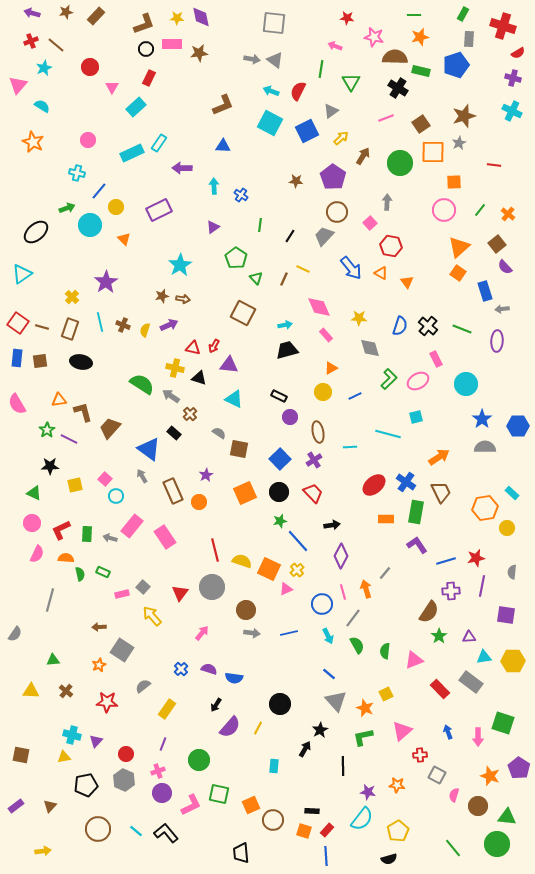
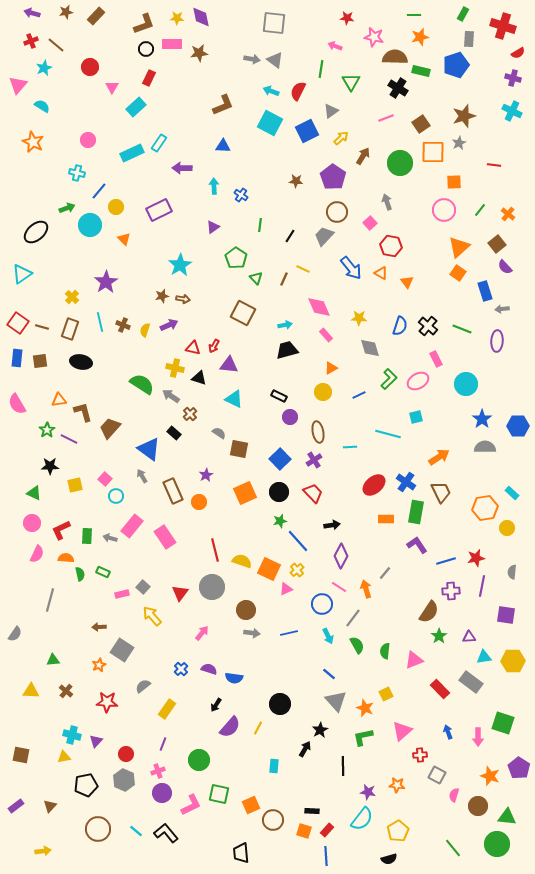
gray arrow at (387, 202): rotated 21 degrees counterclockwise
blue line at (355, 396): moved 4 px right, 1 px up
green rectangle at (87, 534): moved 2 px down
pink line at (343, 592): moved 4 px left, 5 px up; rotated 42 degrees counterclockwise
